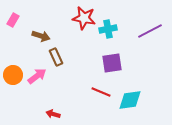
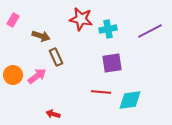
red star: moved 3 px left, 1 px down
red line: rotated 18 degrees counterclockwise
